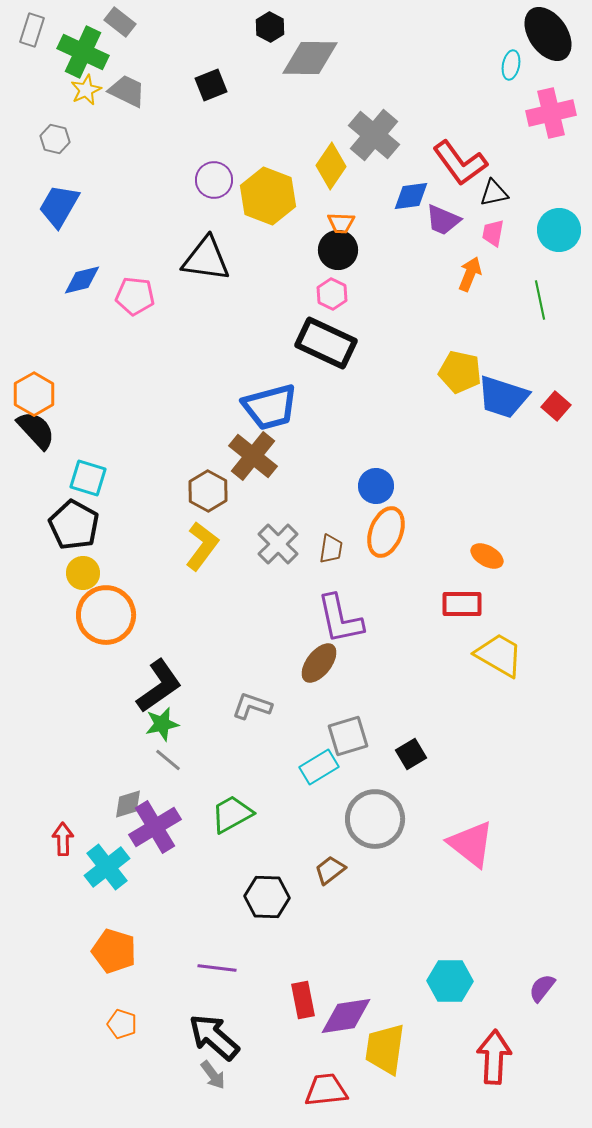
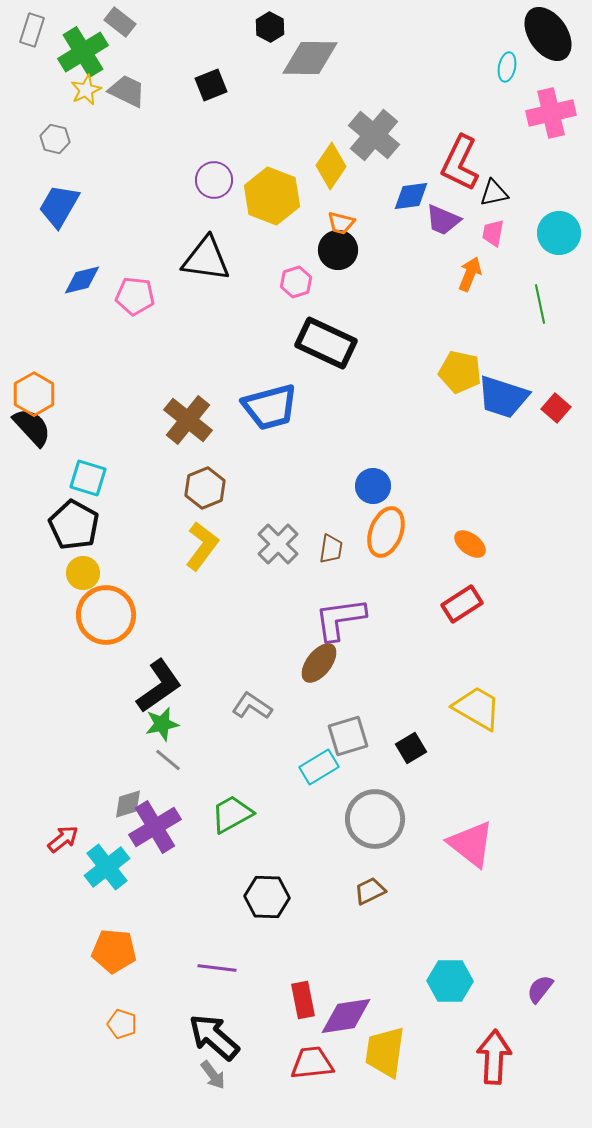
green cross at (83, 52): rotated 33 degrees clockwise
cyan ellipse at (511, 65): moved 4 px left, 2 px down
red L-shape at (460, 163): rotated 62 degrees clockwise
yellow hexagon at (268, 196): moved 4 px right
orange trapezoid at (341, 223): rotated 12 degrees clockwise
cyan circle at (559, 230): moved 3 px down
pink hexagon at (332, 294): moved 36 px left, 12 px up; rotated 16 degrees clockwise
green line at (540, 300): moved 4 px down
red square at (556, 406): moved 2 px down
black semicircle at (36, 430): moved 4 px left, 3 px up
brown cross at (253, 456): moved 65 px left, 36 px up
blue circle at (376, 486): moved 3 px left
brown hexagon at (208, 491): moved 3 px left, 3 px up; rotated 9 degrees clockwise
orange ellipse at (487, 556): moved 17 px left, 12 px up; rotated 8 degrees clockwise
red rectangle at (462, 604): rotated 33 degrees counterclockwise
purple L-shape at (340, 619): rotated 94 degrees clockwise
yellow trapezoid at (499, 655): moved 22 px left, 53 px down
gray L-shape at (252, 706): rotated 15 degrees clockwise
black square at (411, 754): moved 6 px up
red arrow at (63, 839): rotated 52 degrees clockwise
brown trapezoid at (330, 870): moved 40 px right, 21 px down; rotated 12 degrees clockwise
orange pentagon at (114, 951): rotated 12 degrees counterclockwise
purple semicircle at (542, 988): moved 2 px left, 1 px down
yellow trapezoid at (385, 1049): moved 3 px down
red trapezoid at (326, 1090): moved 14 px left, 27 px up
